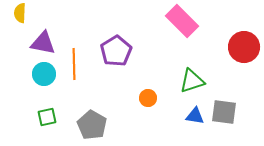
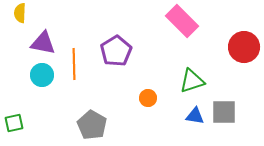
cyan circle: moved 2 px left, 1 px down
gray square: rotated 8 degrees counterclockwise
green square: moved 33 px left, 6 px down
